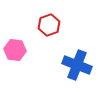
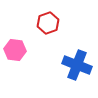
red hexagon: moved 1 px left, 2 px up
